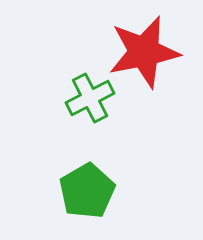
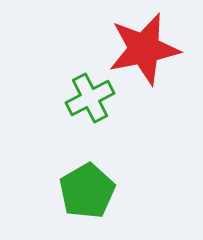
red star: moved 3 px up
